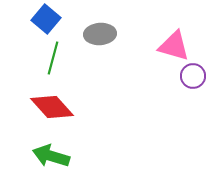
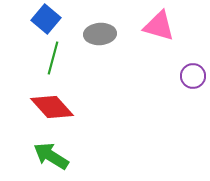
pink triangle: moved 15 px left, 20 px up
green arrow: rotated 15 degrees clockwise
